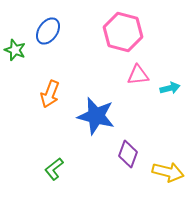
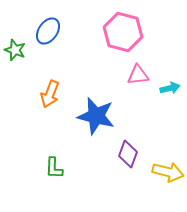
green L-shape: moved 1 px up; rotated 50 degrees counterclockwise
